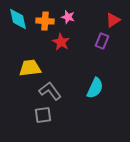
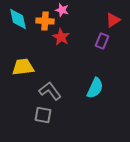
pink star: moved 6 px left, 7 px up
red star: moved 5 px up
yellow trapezoid: moved 7 px left, 1 px up
gray square: rotated 18 degrees clockwise
